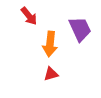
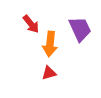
red arrow: moved 2 px right, 8 px down
red triangle: moved 2 px left, 1 px up
